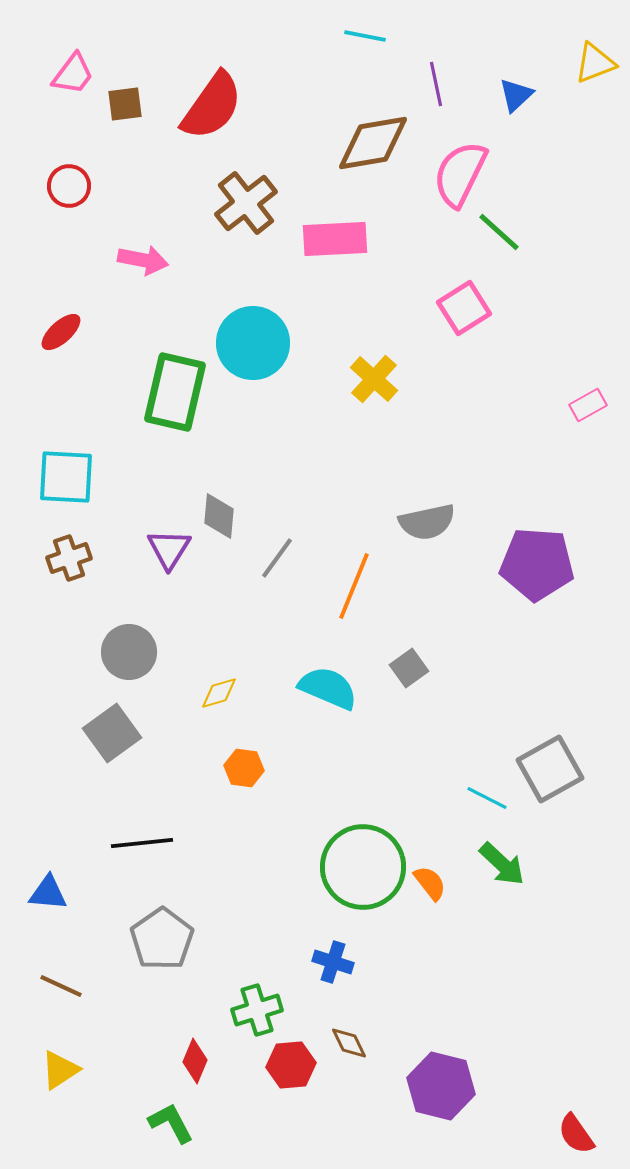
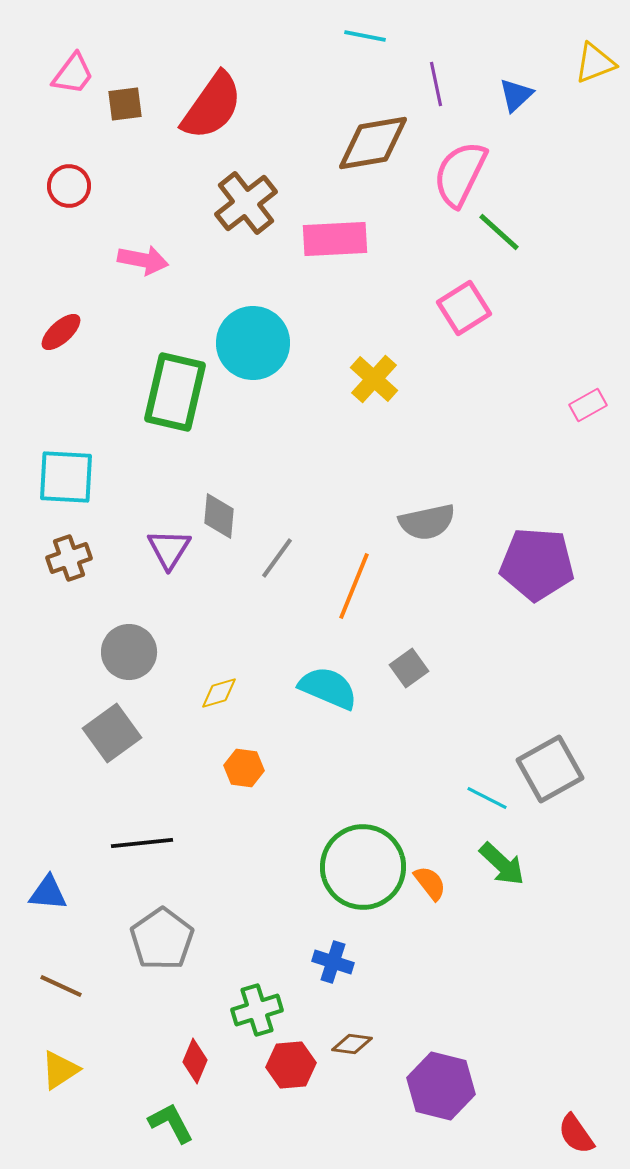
brown diamond at (349, 1043): moved 3 px right, 1 px down; rotated 57 degrees counterclockwise
